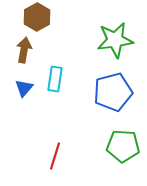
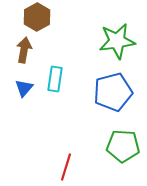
green star: moved 2 px right, 1 px down
red line: moved 11 px right, 11 px down
